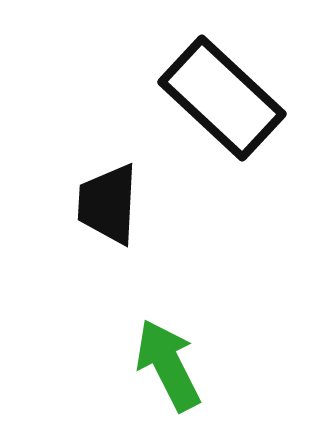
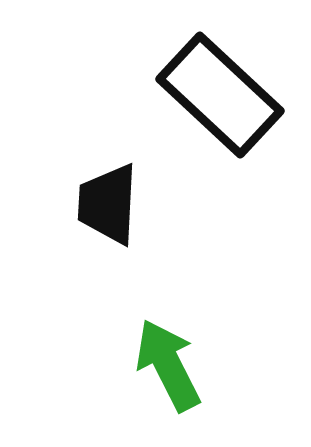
black rectangle: moved 2 px left, 3 px up
